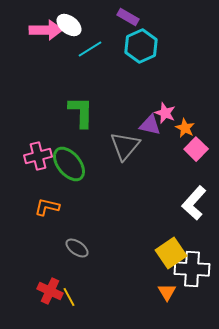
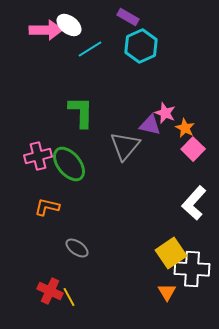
pink square: moved 3 px left
